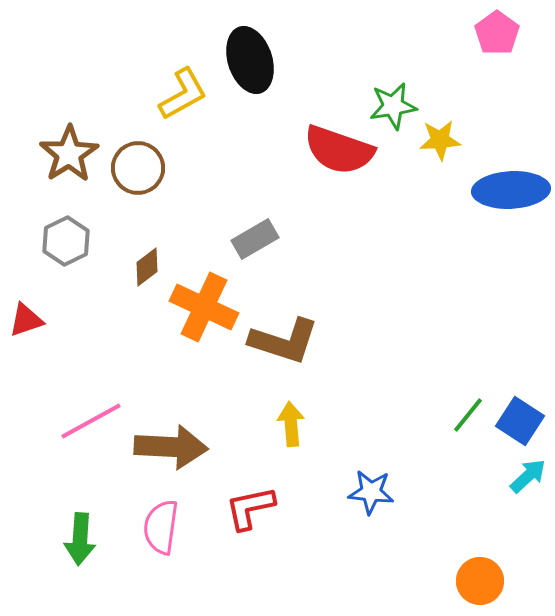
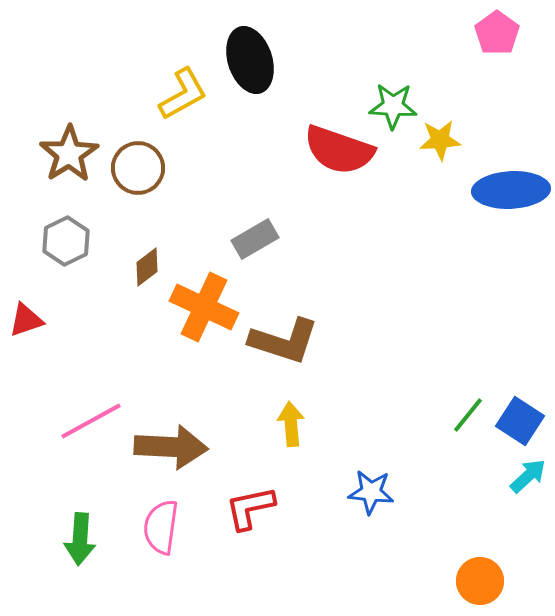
green star: rotated 12 degrees clockwise
